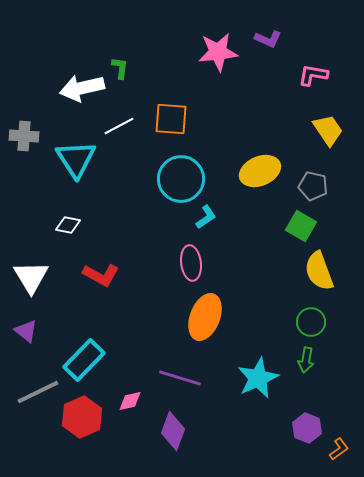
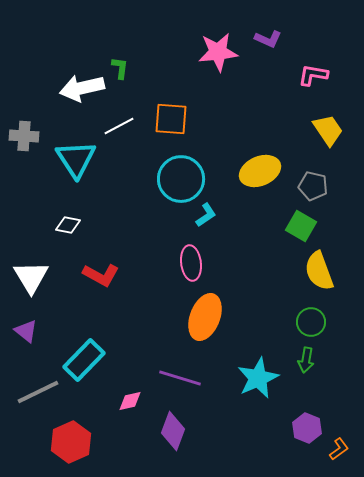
cyan L-shape: moved 2 px up
red hexagon: moved 11 px left, 25 px down
